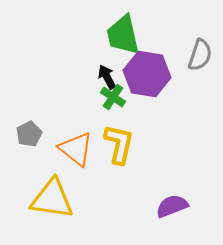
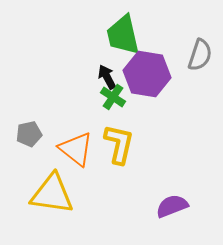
gray pentagon: rotated 15 degrees clockwise
yellow triangle: moved 5 px up
